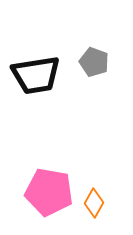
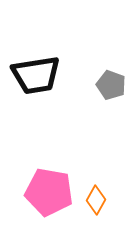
gray pentagon: moved 17 px right, 23 px down
orange diamond: moved 2 px right, 3 px up
